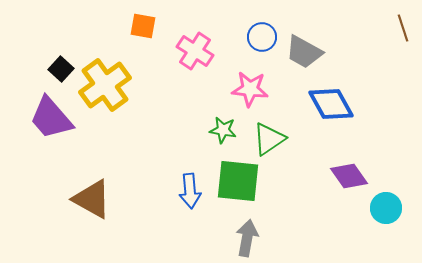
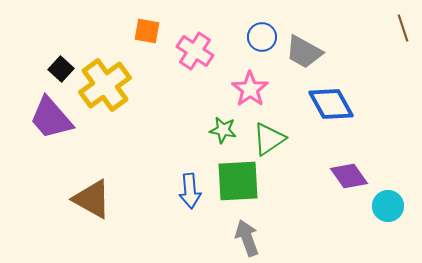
orange square: moved 4 px right, 5 px down
pink star: rotated 30 degrees clockwise
green square: rotated 9 degrees counterclockwise
cyan circle: moved 2 px right, 2 px up
gray arrow: rotated 30 degrees counterclockwise
